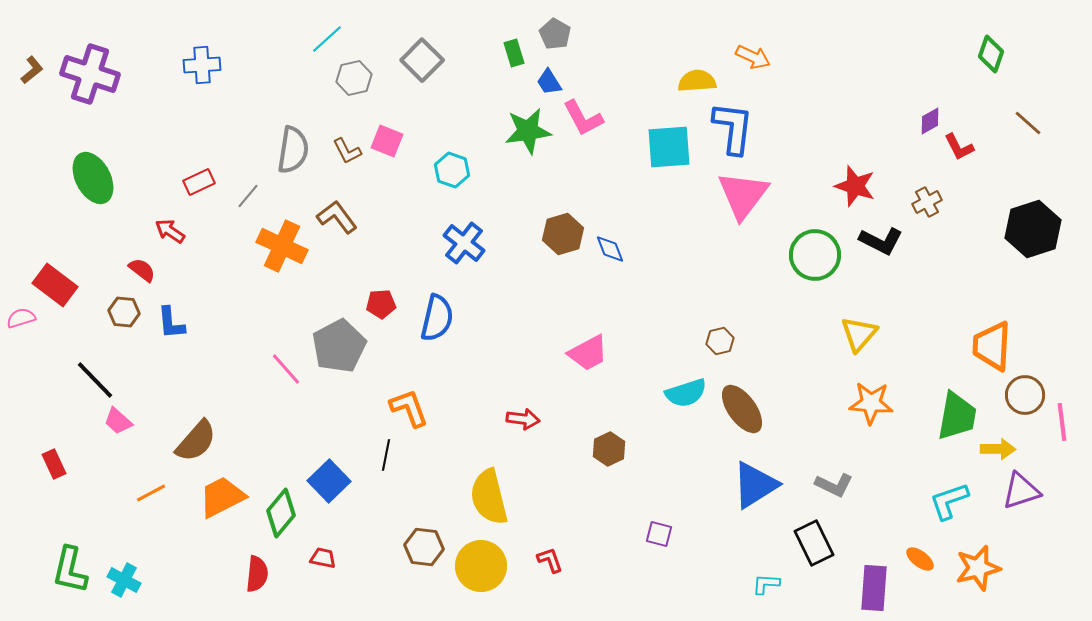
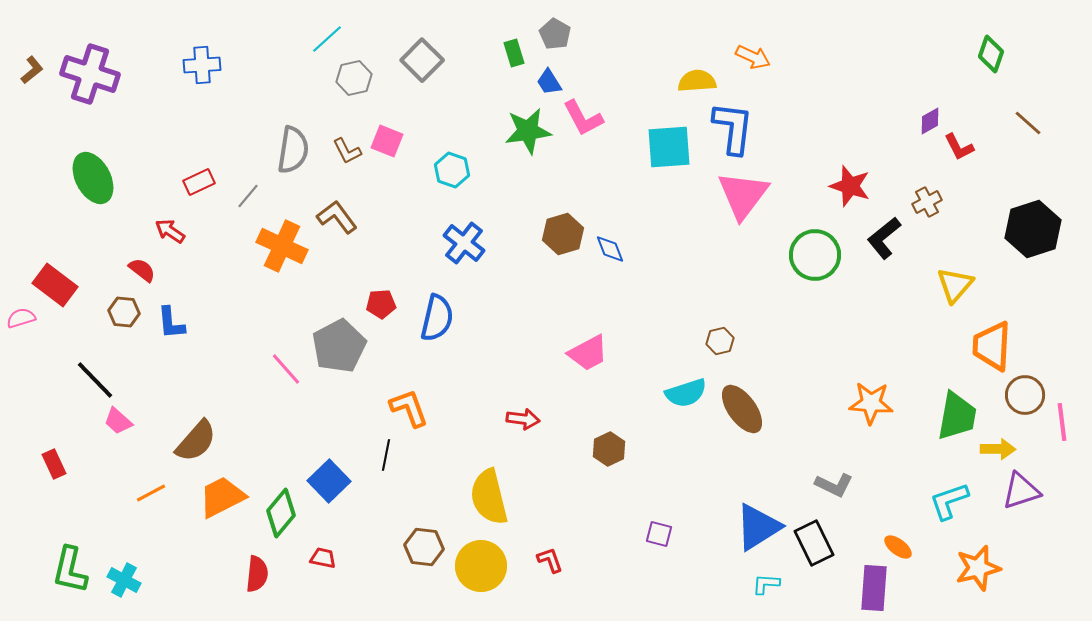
red star at (855, 186): moved 5 px left
black L-shape at (881, 241): moved 3 px right, 3 px up; rotated 114 degrees clockwise
yellow triangle at (859, 334): moved 96 px right, 49 px up
blue triangle at (755, 485): moved 3 px right, 42 px down
orange ellipse at (920, 559): moved 22 px left, 12 px up
